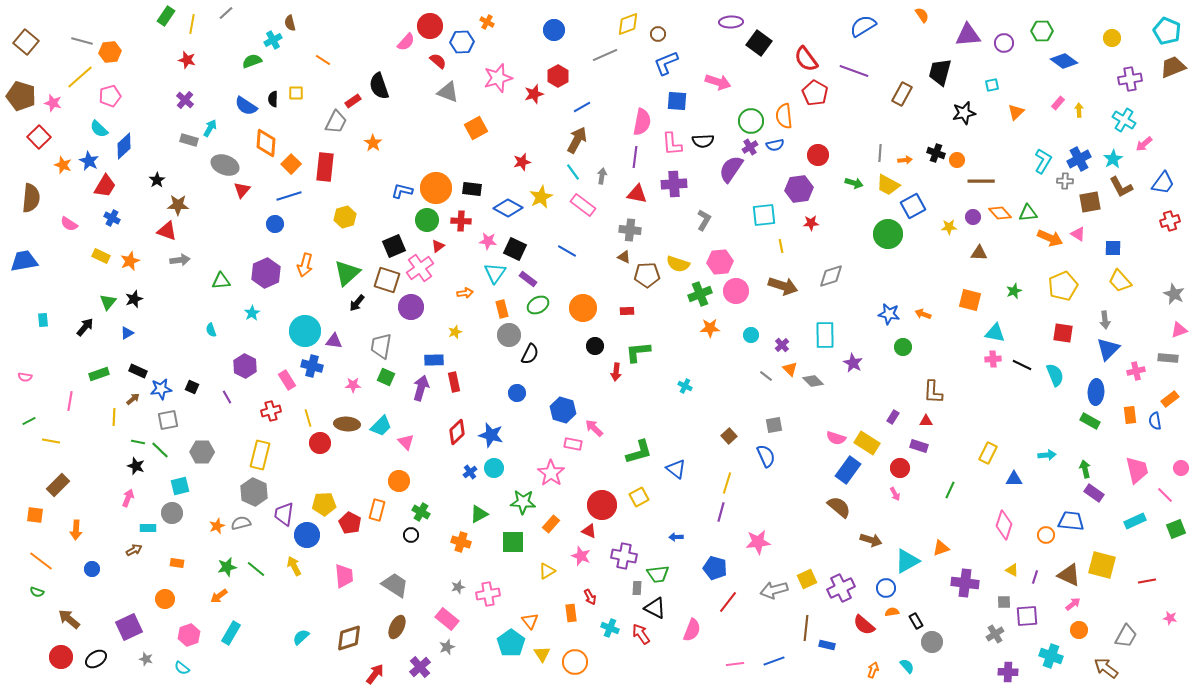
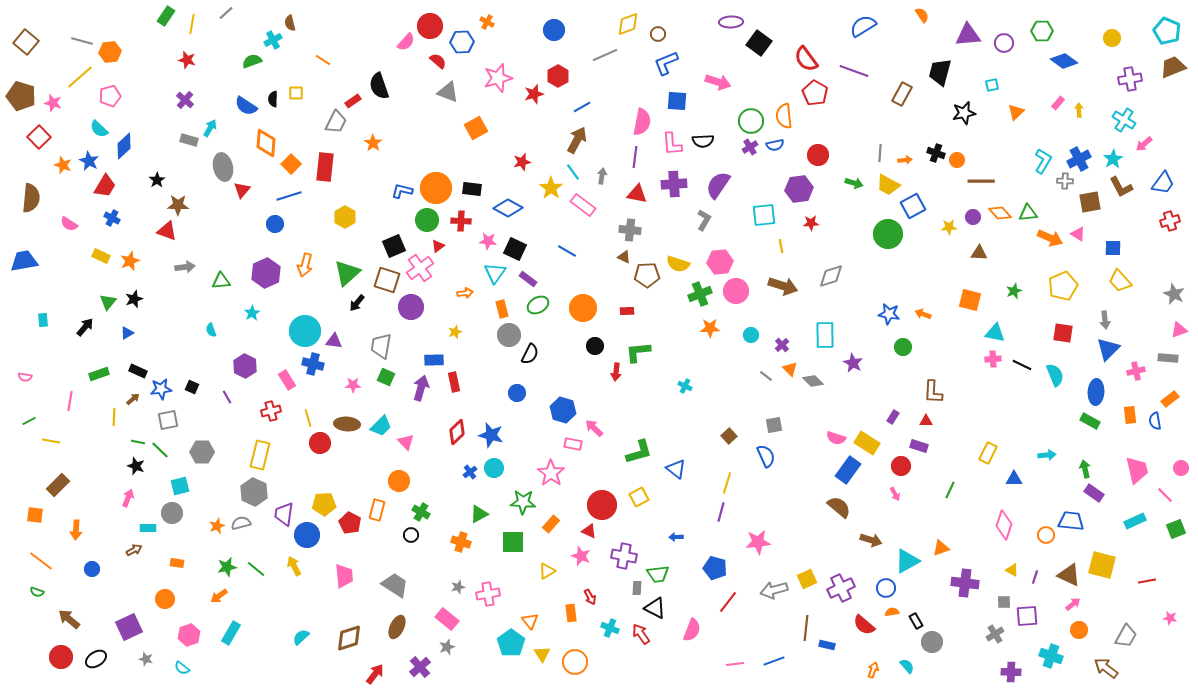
gray ellipse at (225, 165): moved 2 px left, 2 px down; rotated 56 degrees clockwise
purple semicircle at (731, 169): moved 13 px left, 16 px down
yellow star at (541, 197): moved 10 px right, 9 px up; rotated 10 degrees counterclockwise
yellow hexagon at (345, 217): rotated 15 degrees counterclockwise
gray arrow at (180, 260): moved 5 px right, 7 px down
blue cross at (312, 366): moved 1 px right, 2 px up
red circle at (900, 468): moved 1 px right, 2 px up
purple cross at (1008, 672): moved 3 px right
